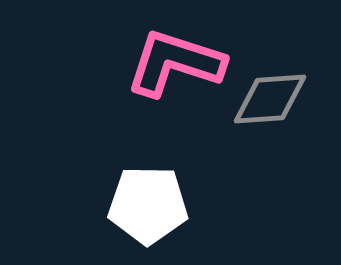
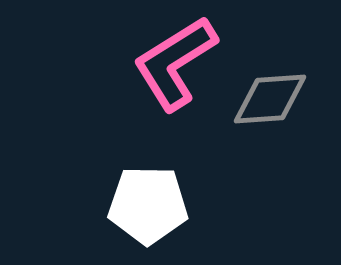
pink L-shape: rotated 50 degrees counterclockwise
